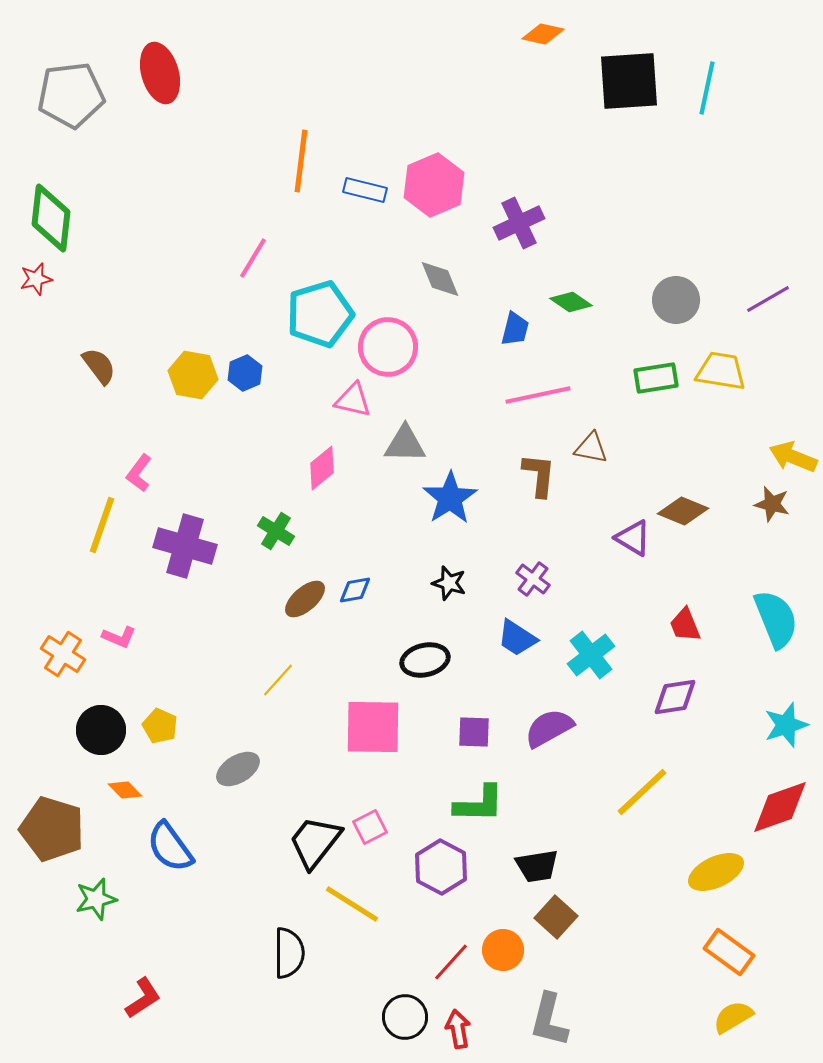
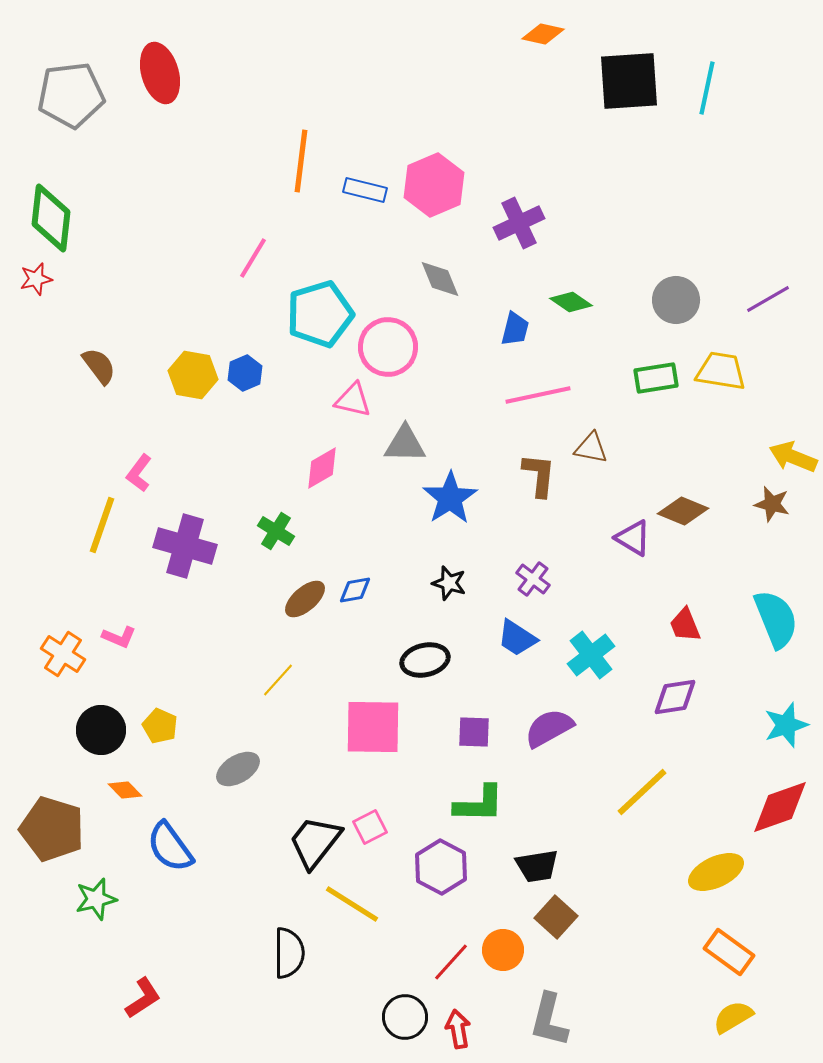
pink diamond at (322, 468): rotated 9 degrees clockwise
